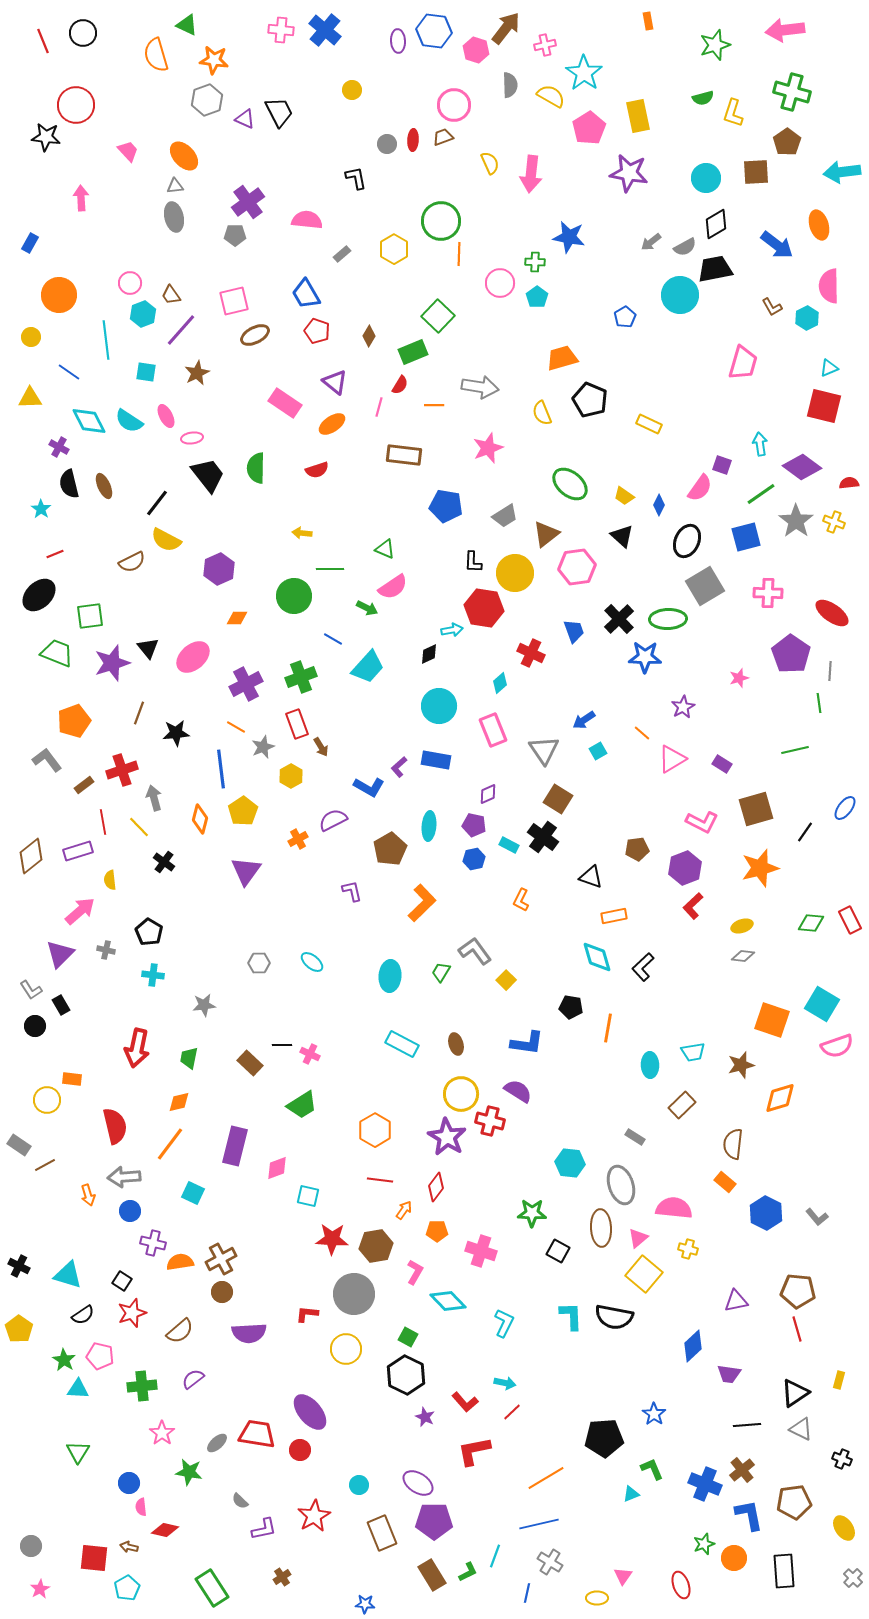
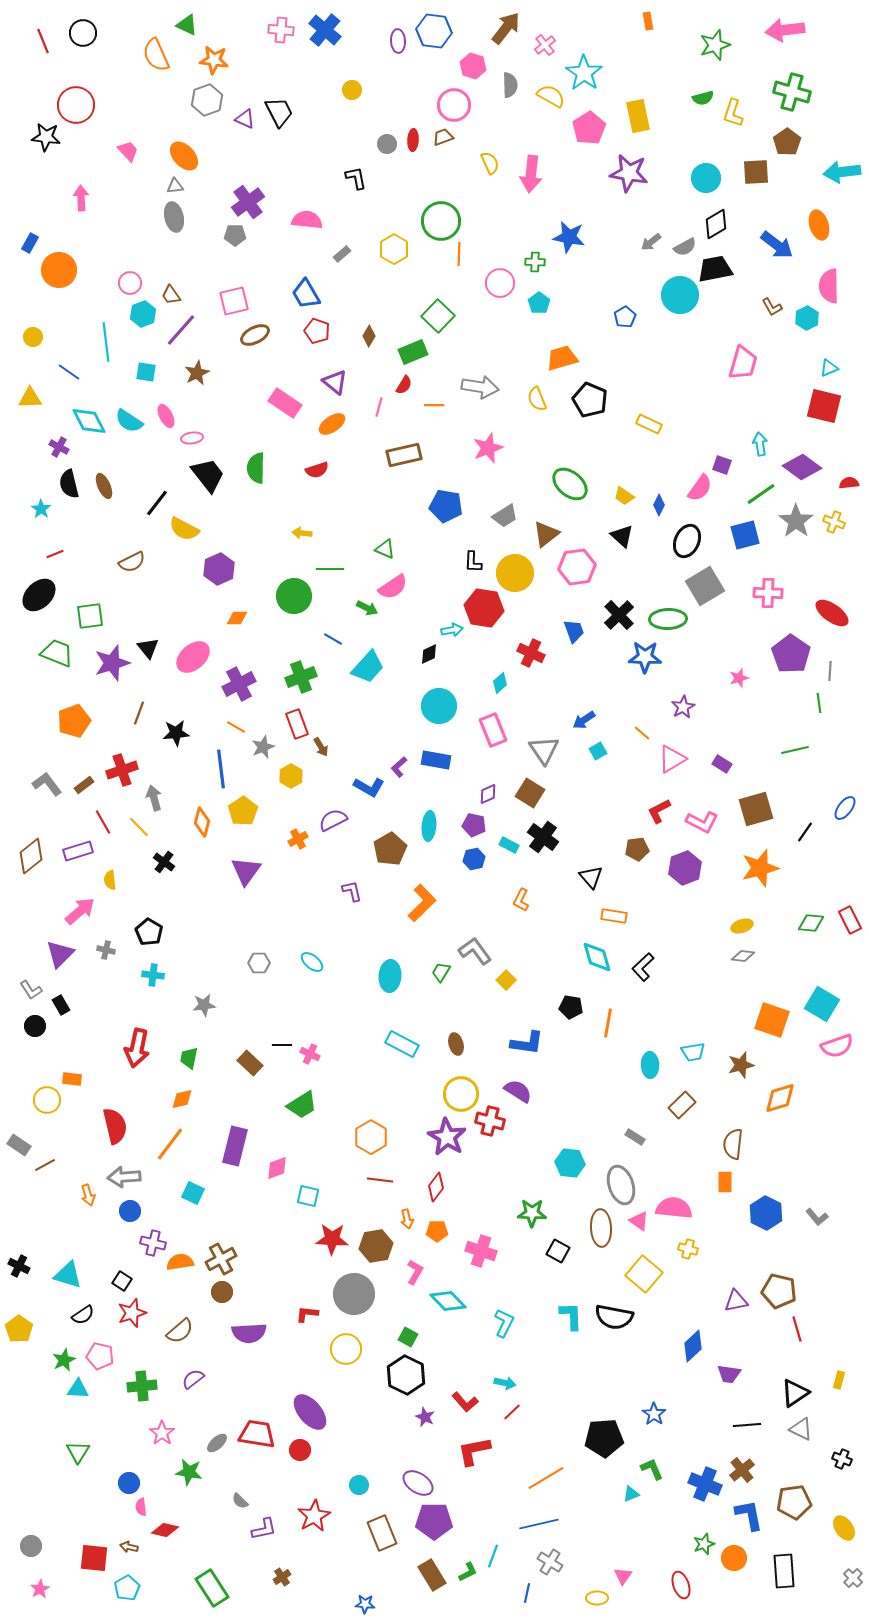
pink cross at (545, 45): rotated 25 degrees counterclockwise
pink hexagon at (476, 50): moved 3 px left, 16 px down
orange semicircle at (156, 55): rotated 8 degrees counterclockwise
orange circle at (59, 295): moved 25 px up
cyan pentagon at (537, 297): moved 2 px right, 6 px down
yellow circle at (31, 337): moved 2 px right
cyan line at (106, 340): moved 2 px down
red semicircle at (400, 385): moved 4 px right
yellow semicircle at (542, 413): moved 5 px left, 14 px up
brown rectangle at (404, 455): rotated 20 degrees counterclockwise
blue square at (746, 537): moved 1 px left, 2 px up
yellow semicircle at (166, 540): moved 18 px right, 11 px up
black cross at (619, 619): moved 4 px up
purple cross at (246, 684): moved 7 px left
gray L-shape at (47, 760): moved 24 px down
brown square at (558, 799): moved 28 px left, 6 px up
orange diamond at (200, 819): moved 2 px right, 3 px down
red line at (103, 822): rotated 20 degrees counterclockwise
black triangle at (591, 877): rotated 30 degrees clockwise
red L-shape at (693, 906): moved 34 px left, 95 px up; rotated 16 degrees clockwise
orange rectangle at (614, 916): rotated 20 degrees clockwise
orange line at (608, 1028): moved 5 px up
orange diamond at (179, 1102): moved 3 px right, 3 px up
orange hexagon at (375, 1130): moved 4 px left, 7 px down
orange rectangle at (725, 1182): rotated 50 degrees clockwise
orange arrow at (404, 1210): moved 3 px right, 9 px down; rotated 132 degrees clockwise
pink triangle at (638, 1238): moved 1 px right, 17 px up; rotated 45 degrees counterclockwise
brown pentagon at (798, 1291): moved 19 px left; rotated 8 degrees clockwise
green star at (64, 1360): rotated 15 degrees clockwise
cyan line at (495, 1556): moved 2 px left
